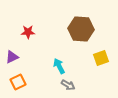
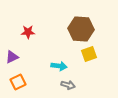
yellow square: moved 12 px left, 4 px up
cyan arrow: rotated 126 degrees clockwise
gray arrow: rotated 16 degrees counterclockwise
